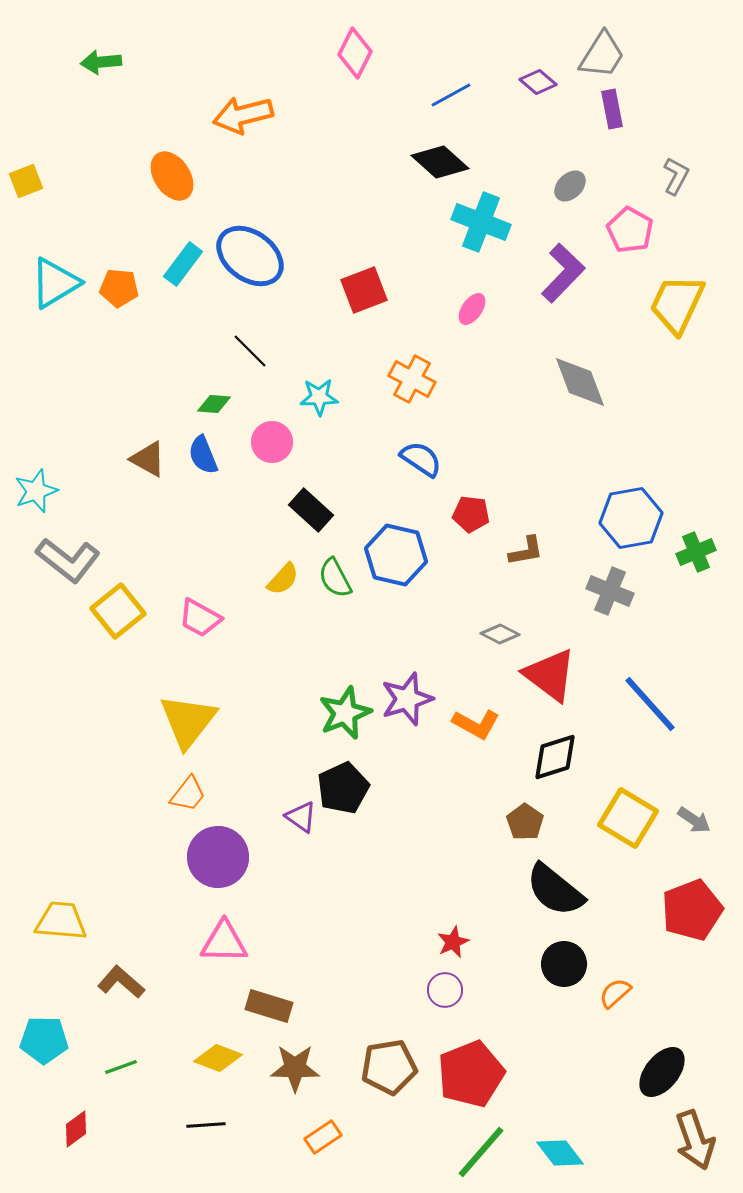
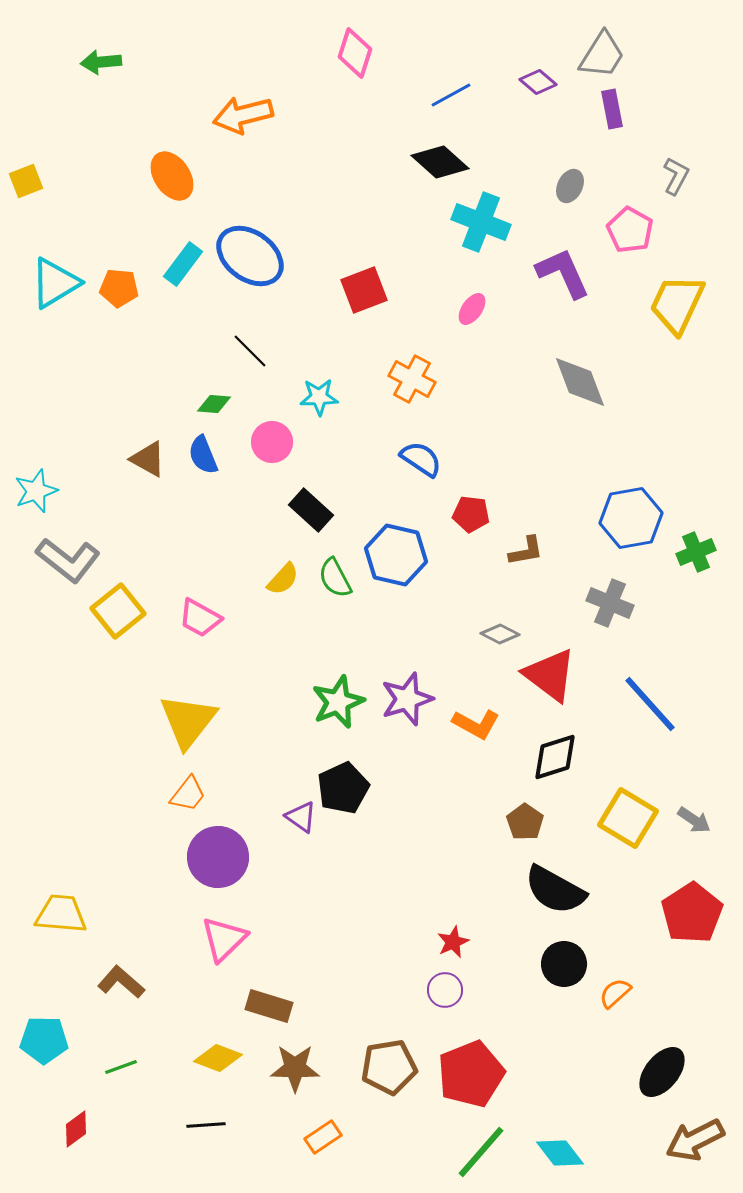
pink diamond at (355, 53): rotated 9 degrees counterclockwise
gray ellipse at (570, 186): rotated 20 degrees counterclockwise
purple L-shape at (563, 273): rotated 68 degrees counterclockwise
gray cross at (610, 591): moved 12 px down
green star at (345, 713): moved 7 px left, 11 px up
black semicircle at (555, 890): rotated 10 degrees counterclockwise
red pentagon at (692, 910): moved 3 px down; rotated 12 degrees counterclockwise
yellow trapezoid at (61, 921): moved 7 px up
pink triangle at (224, 942): moved 3 px up; rotated 45 degrees counterclockwise
brown arrow at (695, 1140): rotated 82 degrees clockwise
